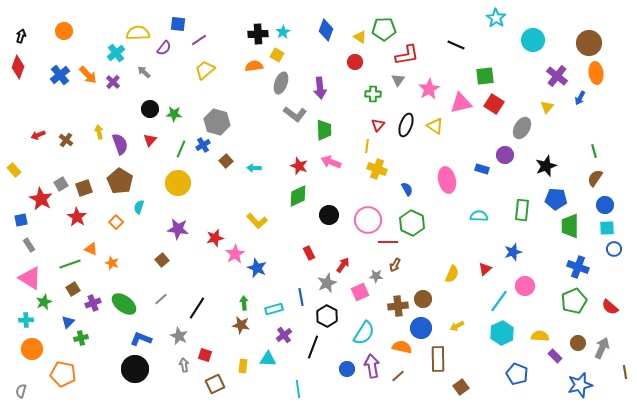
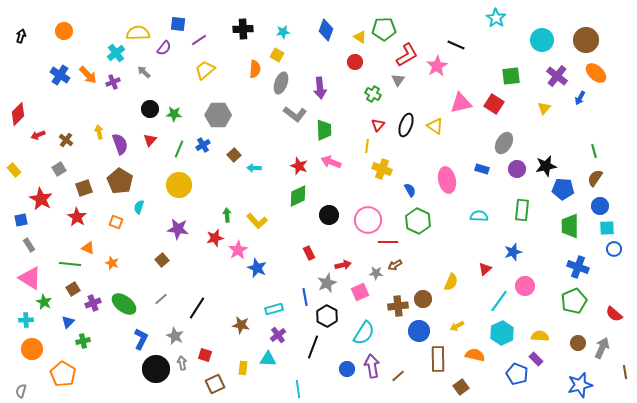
cyan star at (283, 32): rotated 24 degrees clockwise
black cross at (258, 34): moved 15 px left, 5 px up
cyan circle at (533, 40): moved 9 px right
brown circle at (589, 43): moved 3 px left, 3 px up
red L-shape at (407, 55): rotated 20 degrees counterclockwise
orange semicircle at (254, 66): moved 1 px right, 3 px down; rotated 102 degrees clockwise
red diamond at (18, 67): moved 47 px down; rotated 25 degrees clockwise
orange ellipse at (596, 73): rotated 40 degrees counterclockwise
blue cross at (60, 75): rotated 18 degrees counterclockwise
green square at (485, 76): moved 26 px right
purple cross at (113, 82): rotated 24 degrees clockwise
pink star at (429, 89): moved 8 px right, 23 px up
green cross at (373, 94): rotated 28 degrees clockwise
yellow triangle at (547, 107): moved 3 px left, 1 px down
gray hexagon at (217, 122): moved 1 px right, 7 px up; rotated 15 degrees counterclockwise
gray ellipse at (522, 128): moved 18 px left, 15 px down
green line at (181, 149): moved 2 px left
purple circle at (505, 155): moved 12 px right, 14 px down
brown square at (226, 161): moved 8 px right, 6 px up
black star at (546, 166): rotated 10 degrees clockwise
yellow cross at (377, 169): moved 5 px right
yellow circle at (178, 183): moved 1 px right, 2 px down
gray square at (61, 184): moved 2 px left, 15 px up
blue semicircle at (407, 189): moved 3 px right, 1 px down
blue pentagon at (556, 199): moved 7 px right, 10 px up
blue circle at (605, 205): moved 5 px left, 1 px down
orange square at (116, 222): rotated 24 degrees counterclockwise
green hexagon at (412, 223): moved 6 px right, 2 px up
orange triangle at (91, 249): moved 3 px left, 1 px up
pink star at (235, 254): moved 3 px right, 4 px up
green line at (70, 264): rotated 25 degrees clockwise
red arrow at (343, 265): rotated 42 degrees clockwise
brown arrow at (395, 265): rotated 32 degrees clockwise
yellow semicircle at (452, 274): moved 1 px left, 8 px down
gray star at (376, 276): moved 3 px up
blue line at (301, 297): moved 4 px right
green star at (44, 302): rotated 21 degrees counterclockwise
green arrow at (244, 303): moved 17 px left, 88 px up
red semicircle at (610, 307): moved 4 px right, 7 px down
blue circle at (421, 328): moved 2 px left, 3 px down
purple cross at (284, 335): moved 6 px left
gray star at (179, 336): moved 4 px left
green cross at (81, 338): moved 2 px right, 3 px down
blue L-shape at (141, 339): rotated 95 degrees clockwise
orange semicircle at (402, 347): moved 73 px right, 8 px down
purple rectangle at (555, 356): moved 19 px left, 3 px down
gray arrow at (184, 365): moved 2 px left, 2 px up
yellow rectangle at (243, 366): moved 2 px down
black circle at (135, 369): moved 21 px right
orange pentagon at (63, 374): rotated 20 degrees clockwise
